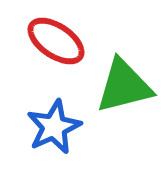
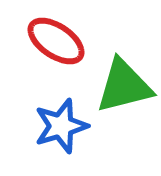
blue star: moved 7 px right, 1 px up; rotated 8 degrees clockwise
